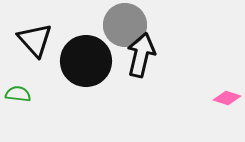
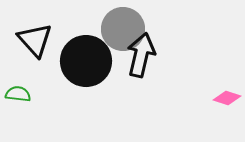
gray circle: moved 2 px left, 4 px down
